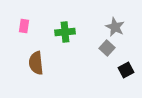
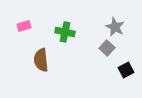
pink rectangle: rotated 64 degrees clockwise
green cross: rotated 18 degrees clockwise
brown semicircle: moved 5 px right, 3 px up
